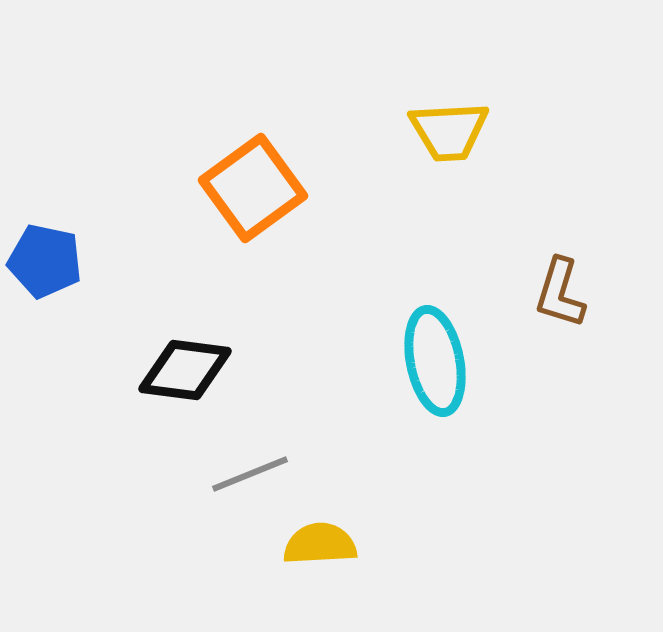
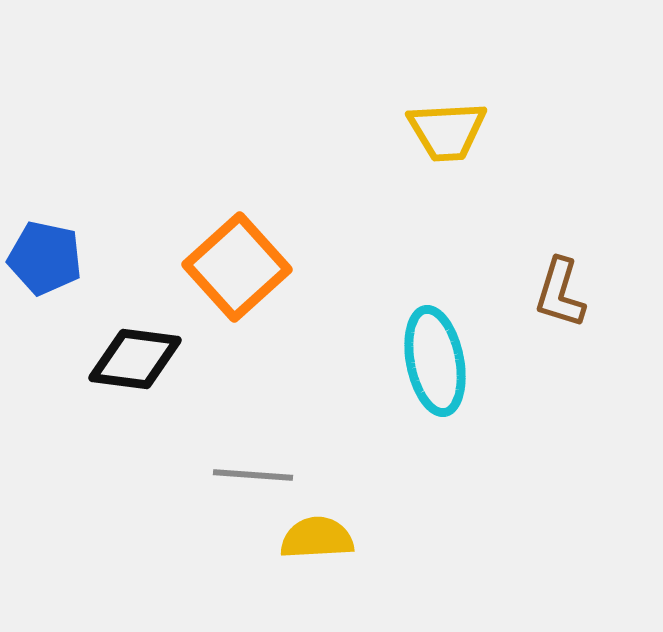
yellow trapezoid: moved 2 px left
orange square: moved 16 px left, 79 px down; rotated 6 degrees counterclockwise
blue pentagon: moved 3 px up
black diamond: moved 50 px left, 11 px up
gray line: moved 3 px right, 1 px down; rotated 26 degrees clockwise
yellow semicircle: moved 3 px left, 6 px up
